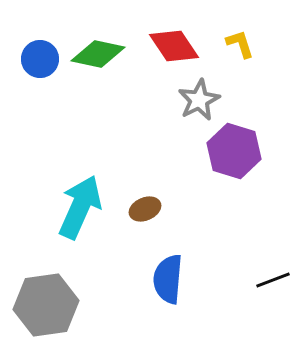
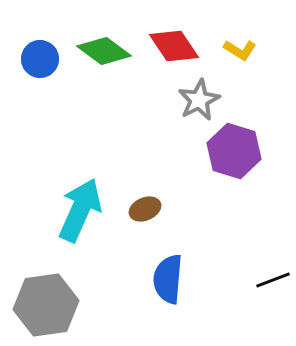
yellow L-shape: moved 6 px down; rotated 140 degrees clockwise
green diamond: moved 6 px right, 3 px up; rotated 24 degrees clockwise
cyan arrow: moved 3 px down
